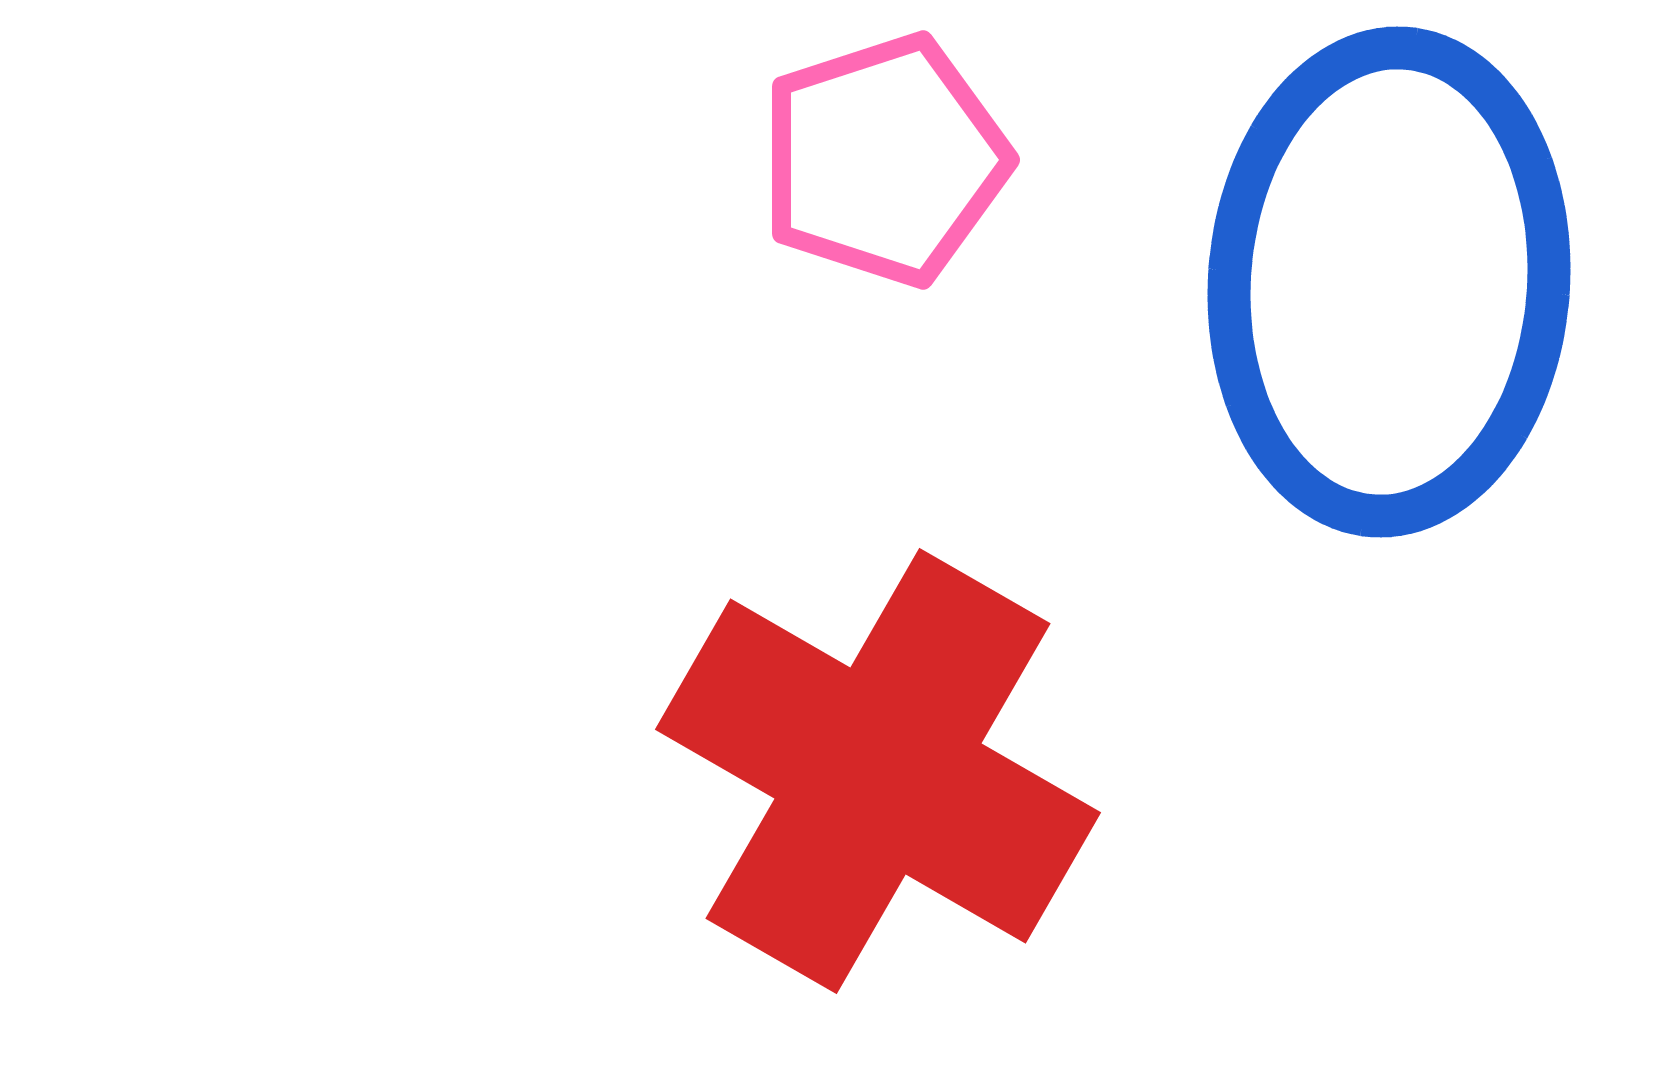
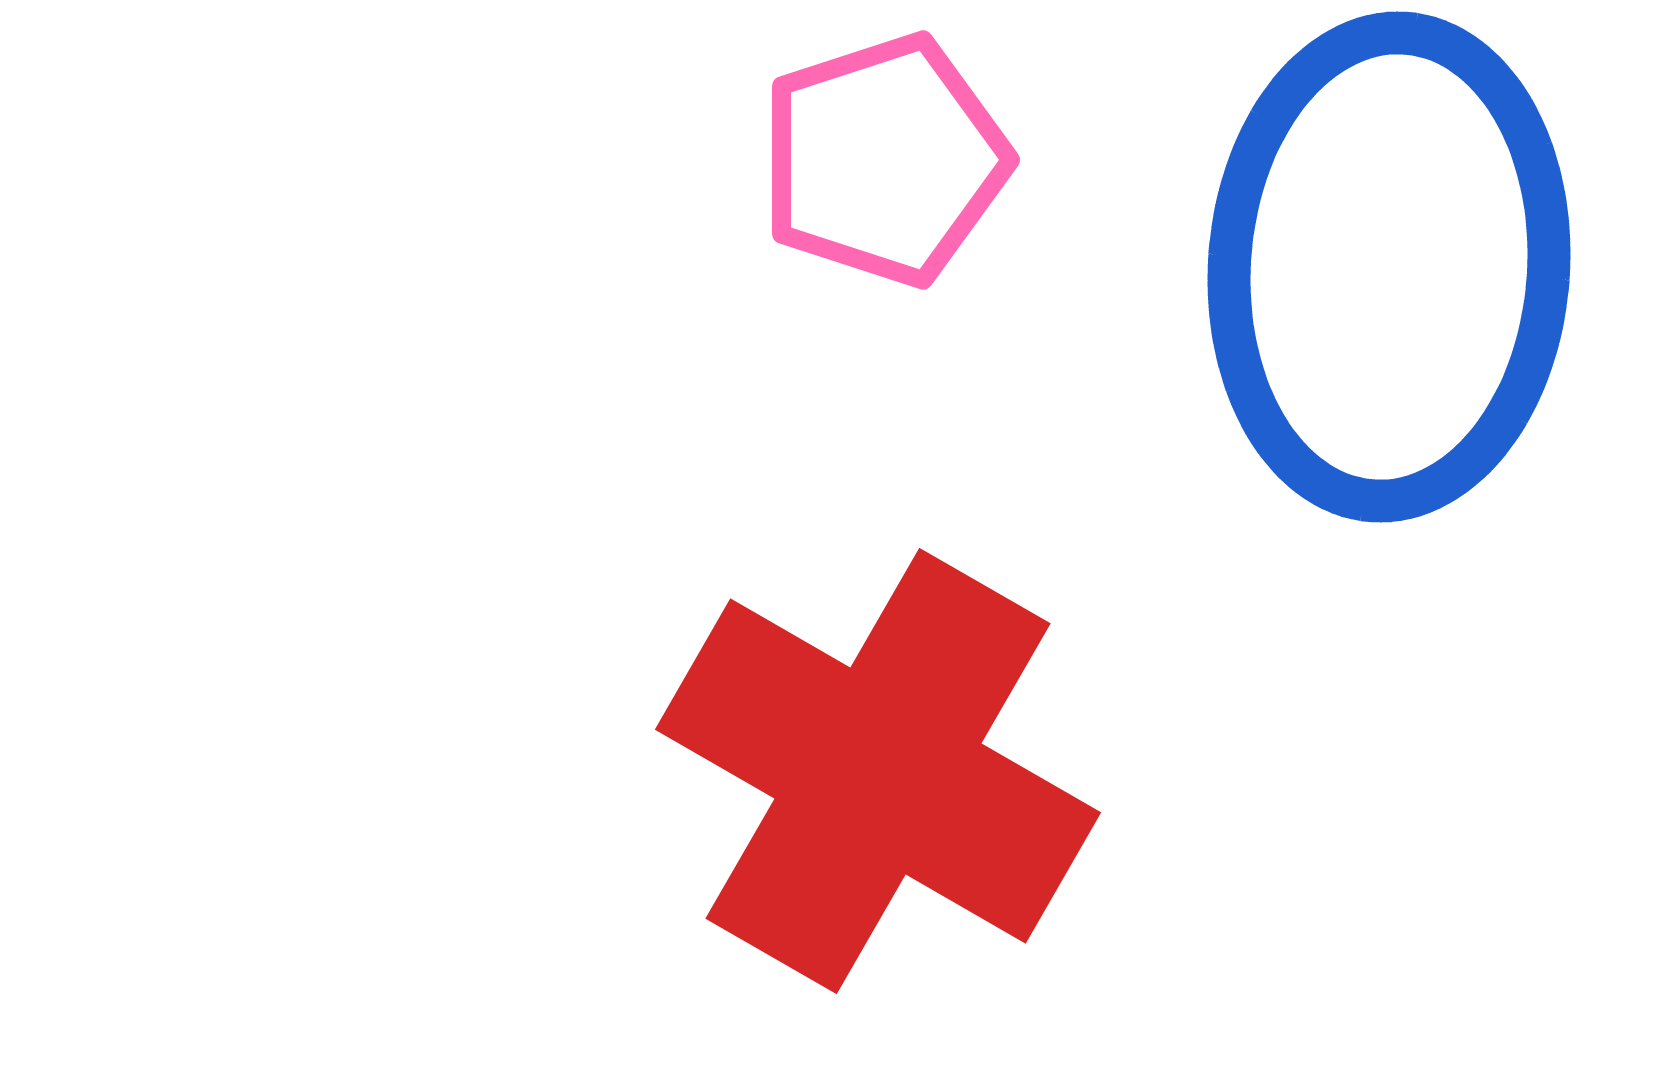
blue ellipse: moved 15 px up
